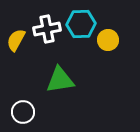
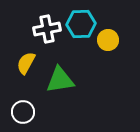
yellow semicircle: moved 10 px right, 23 px down
